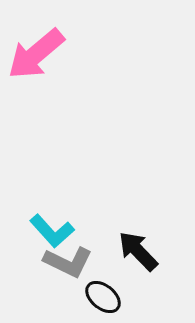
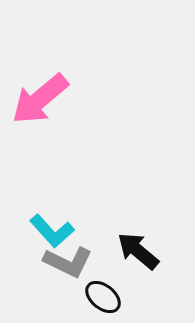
pink arrow: moved 4 px right, 45 px down
black arrow: rotated 6 degrees counterclockwise
